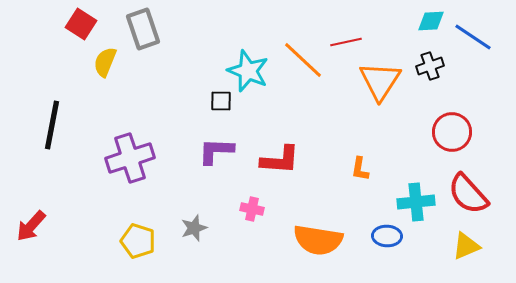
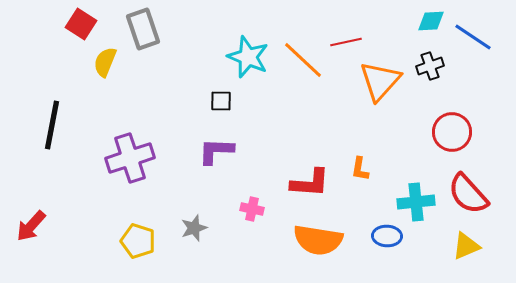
cyan star: moved 14 px up
orange triangle: rotated 9 degrees clockwise
red L-shape: moved 30 px right, 23 px down
